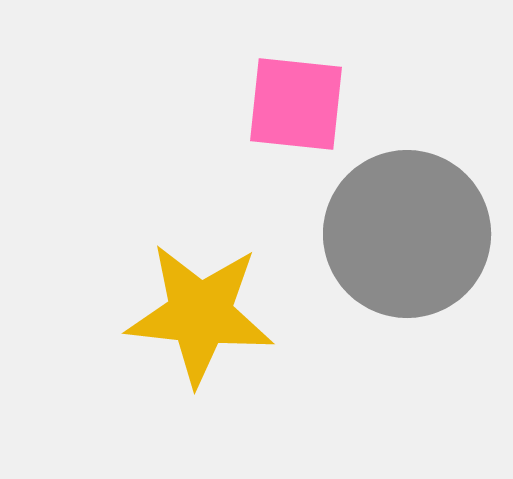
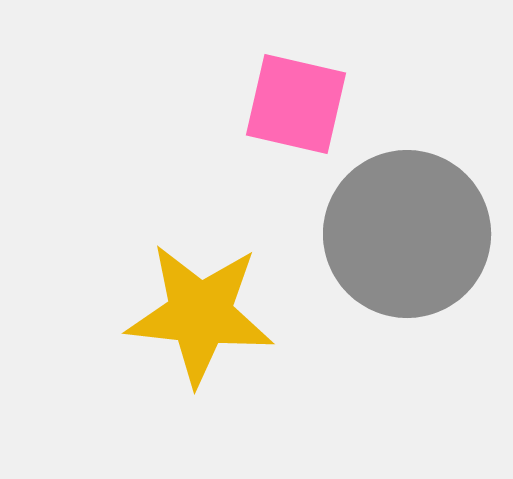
pink square: rotated 7 degrees clockwise
